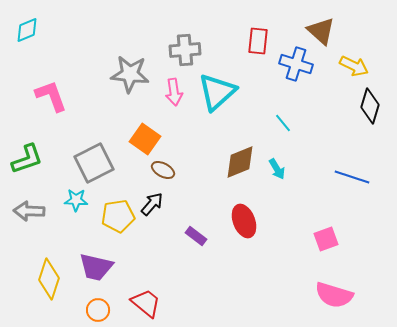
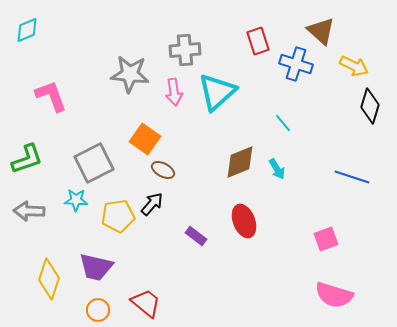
red rectangle: rotated 24 degrees counterclockwise
